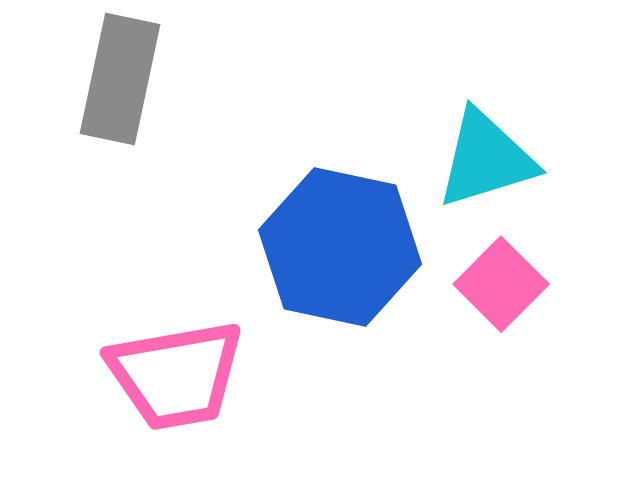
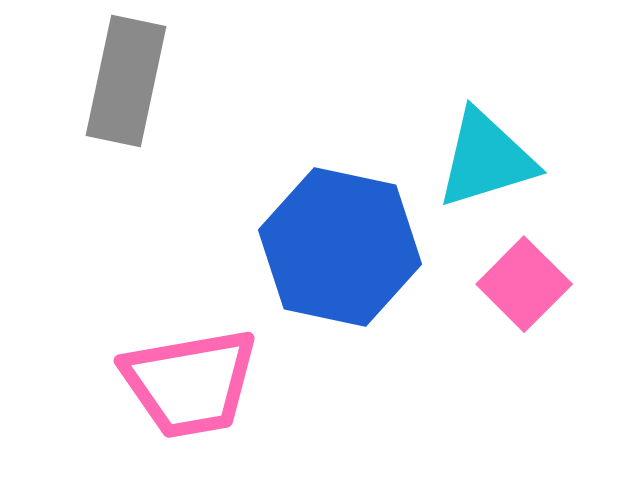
gray rectangle: moved 6 px right, 2 px down
pink square: moved 23 px right
pink trapezoid: moved 14 px right, 8 px down
